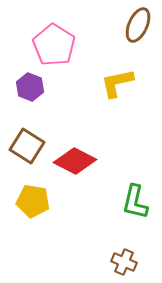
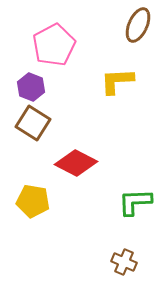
pink pentagon: rotated 12 degrees clockwise
yellow L-shape: moved 2 px up; rotated 9 degrees clockwise
purple hexagon: moved 1 px right
brown square: moved 6 px right, 23 px up
red diamond: moved 1 px right, 2 px down
green L-shape: rotated 75 degrees clockwise
